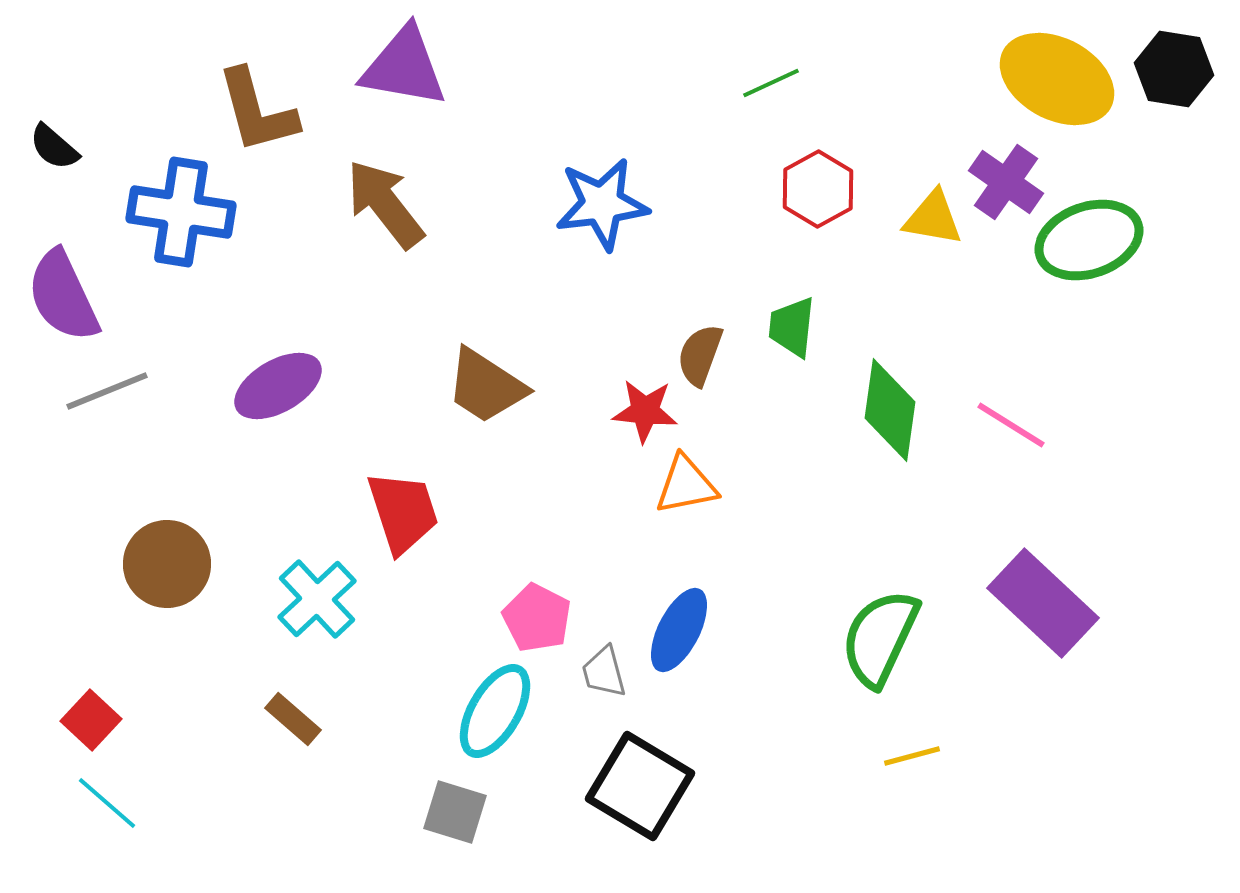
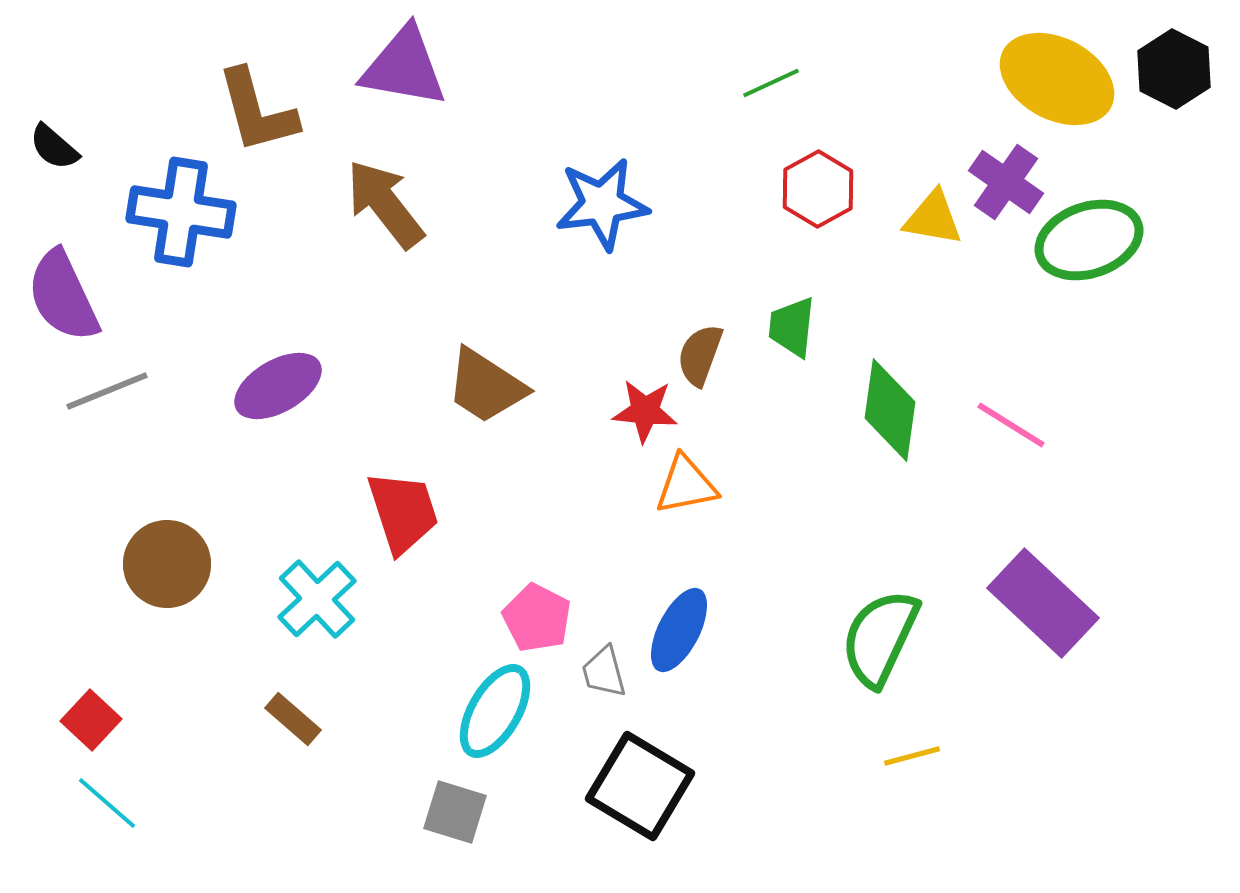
black hexagon: rotated 18 degrees clockwise
